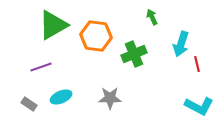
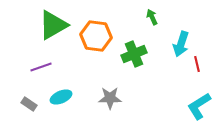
cyan L-shape: rotated 120 degrees clockwise
